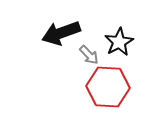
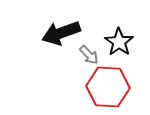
black star: rotated 8 degrees counterclockwise
